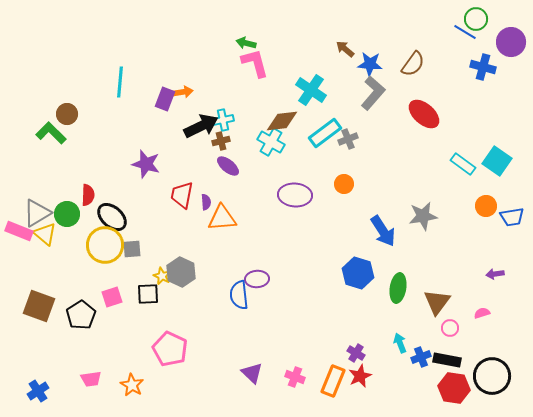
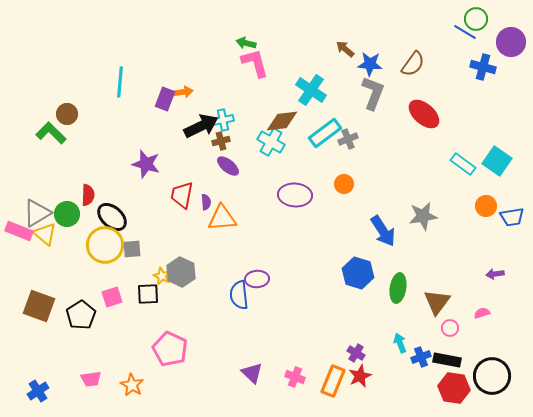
gray L-shape at (373, 93): rotated 20 degrees counterclockwise
